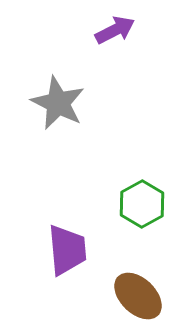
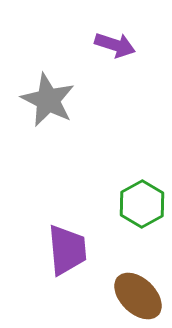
purple arrow: moved 15 px down; rotated 45 degrees clockwise
gray star: moved 10 px left, 3 px up
